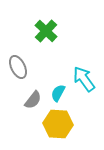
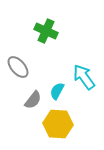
green cross: rotated 20 degrees counterclockwise
gray ellipse: rotated 15 degrees counterclockwise
cyan arrow: moved 2 px up
cyan semicircle: moved 1 px left, 2 px up
